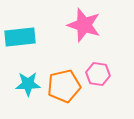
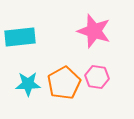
pink star: moved 10 px right, 6 px down
pink hexagon: moved 1 px left, 3 px down
orange pentagon: moved 3 px up; rotated 16 degrees counterclockwise
